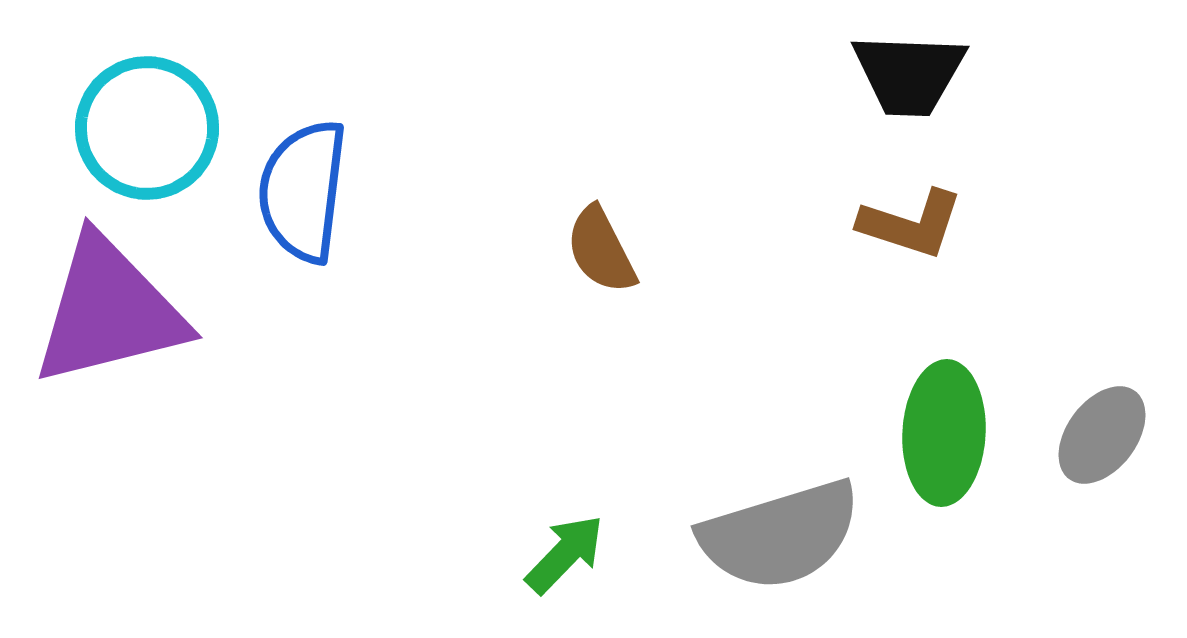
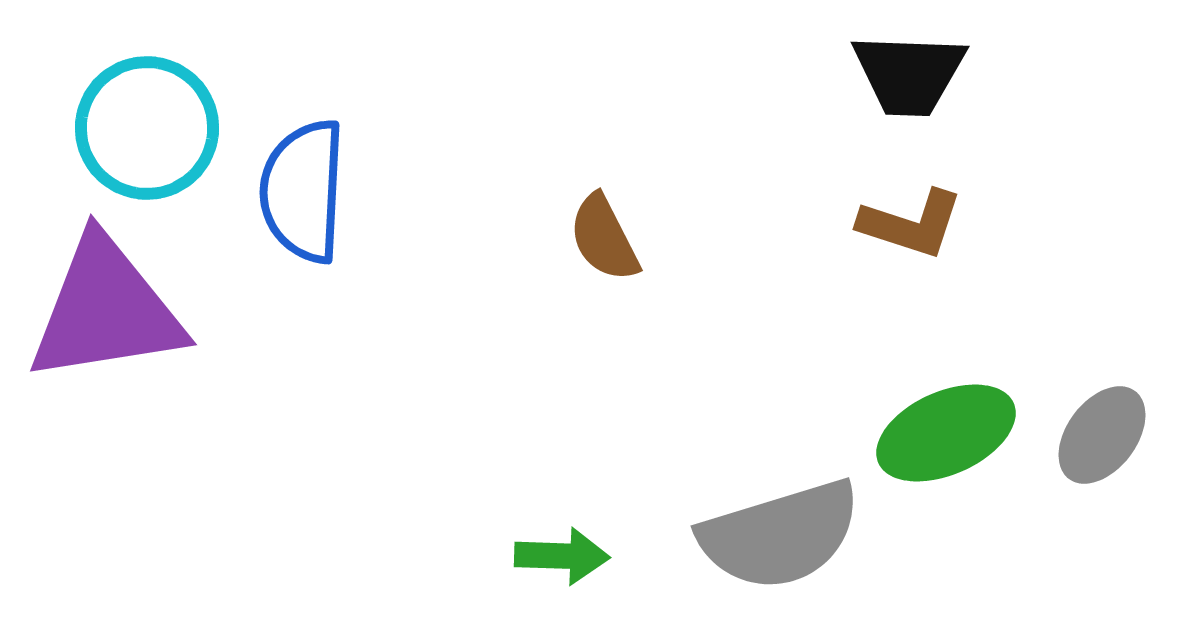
blue semicircle: rotated 4 degrees counterclockwise
brown semicircle: moved 3 px right, 12 px up
purple triangle: moved 3 px left, 1 px up; rotated 5 degrees clockwise
green ellipse: moved 2 px right; rotated 63 degrees clockwise
green arrow: moved 3 px left, 2 px down; rotated 48 degrees clockwise
